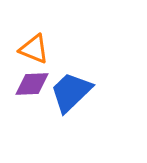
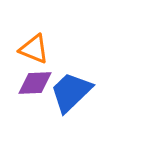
purple diamond: moved 3 px right, 1 px up
